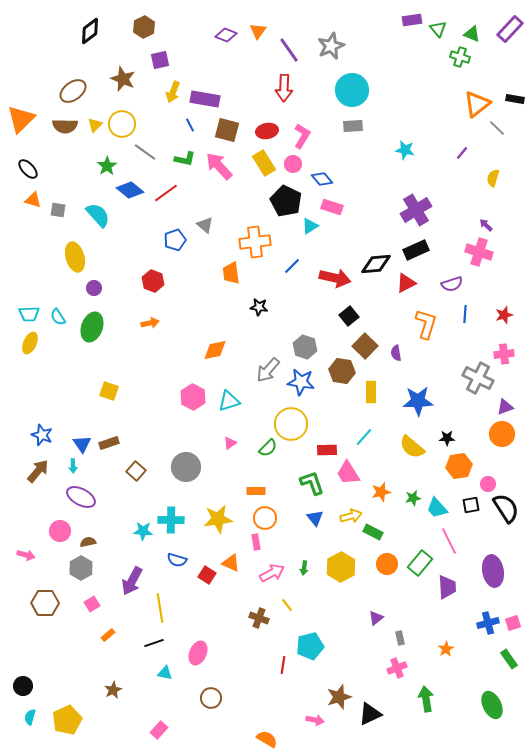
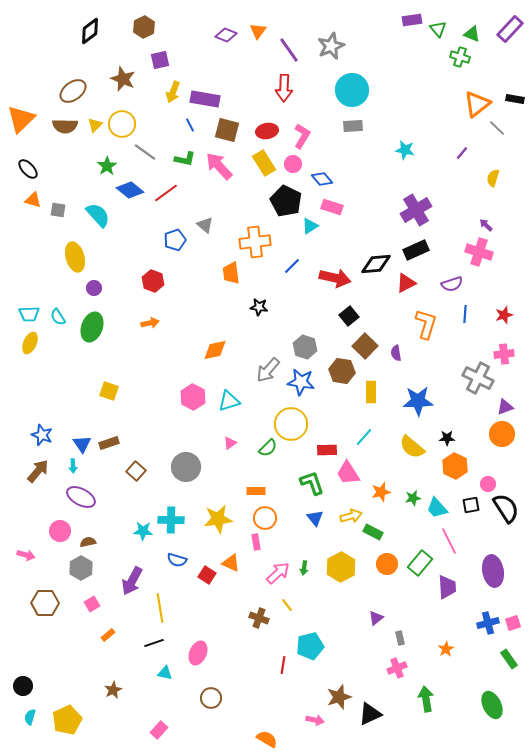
orange hexagon at (459, 466): moved 4 px left; rotated 25 degrees counterclockwise
pink arrow at (272, 573): moved 6 px right; rotated 15 degrees counterclockwise
